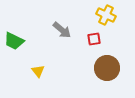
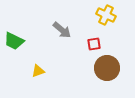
red square: moved 5 px down
yellow triangle: rotated 48 degrees clockwise
